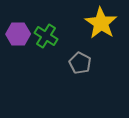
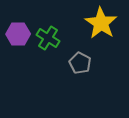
green cross: moved 2 px right, 2 px down
